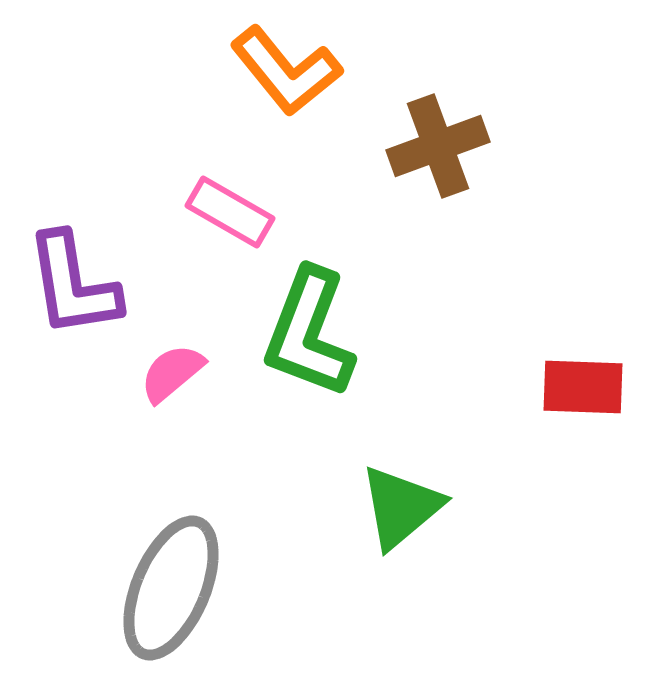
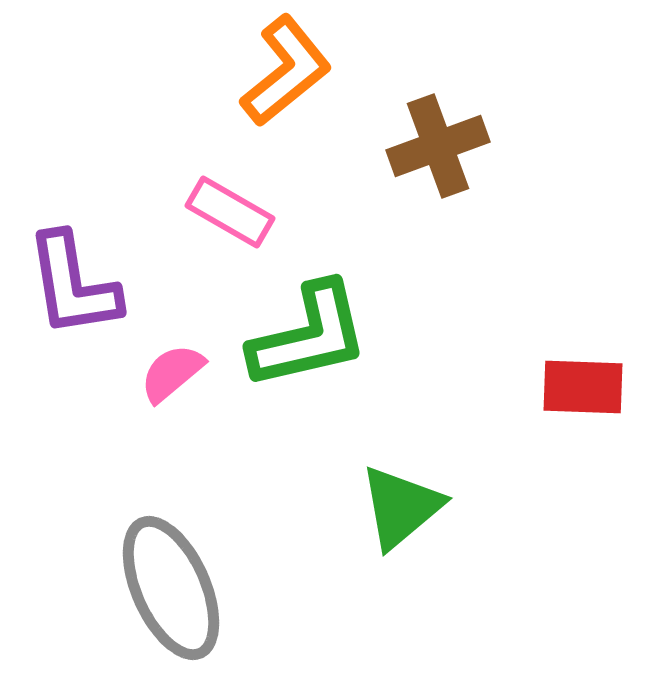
orange L-shape: rotated 90 degrees counterclockwise
green L-shape: moved 3 px down; rotated 124 degrees counterclockwise
gray ellipse: rotated 47 degrees counterclockwise
